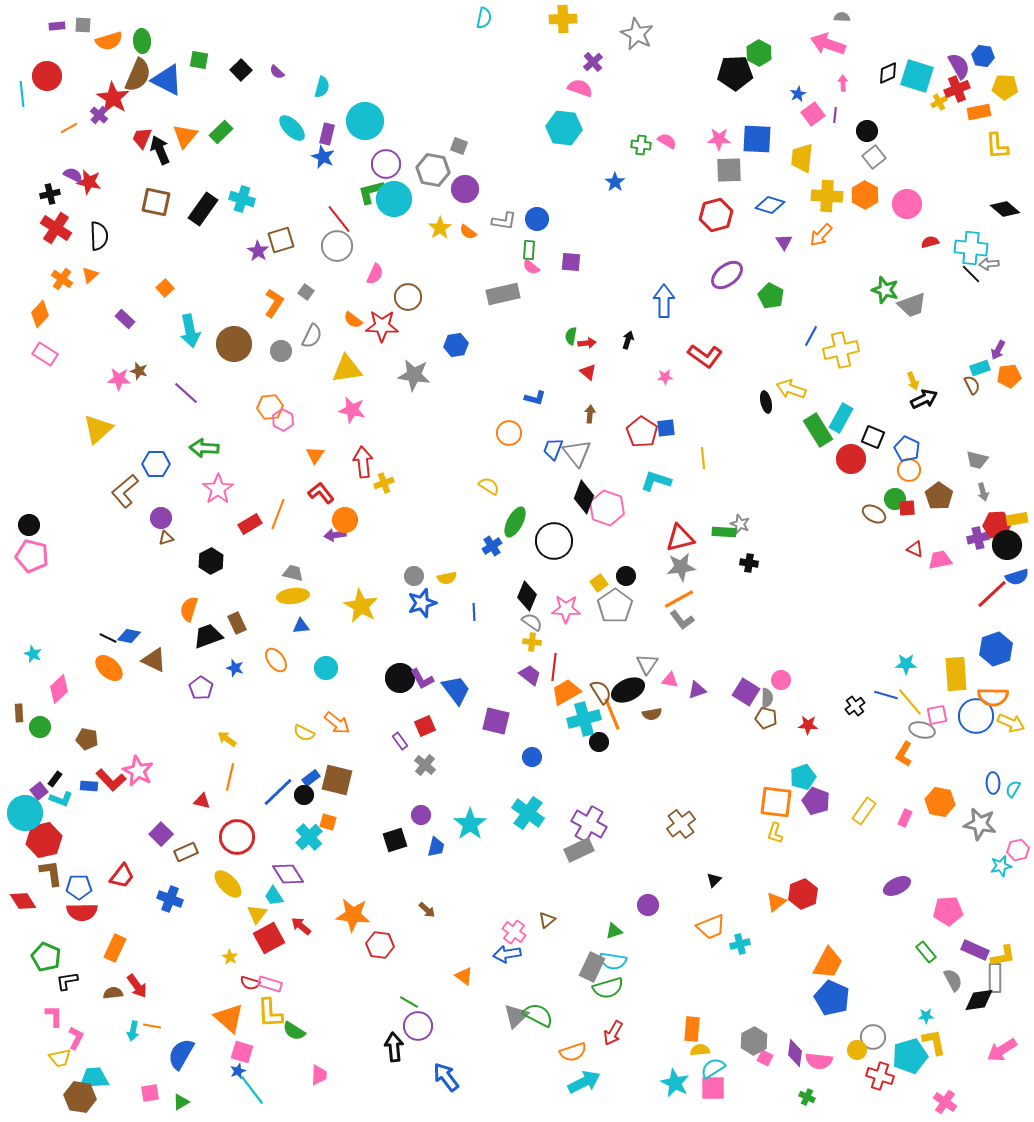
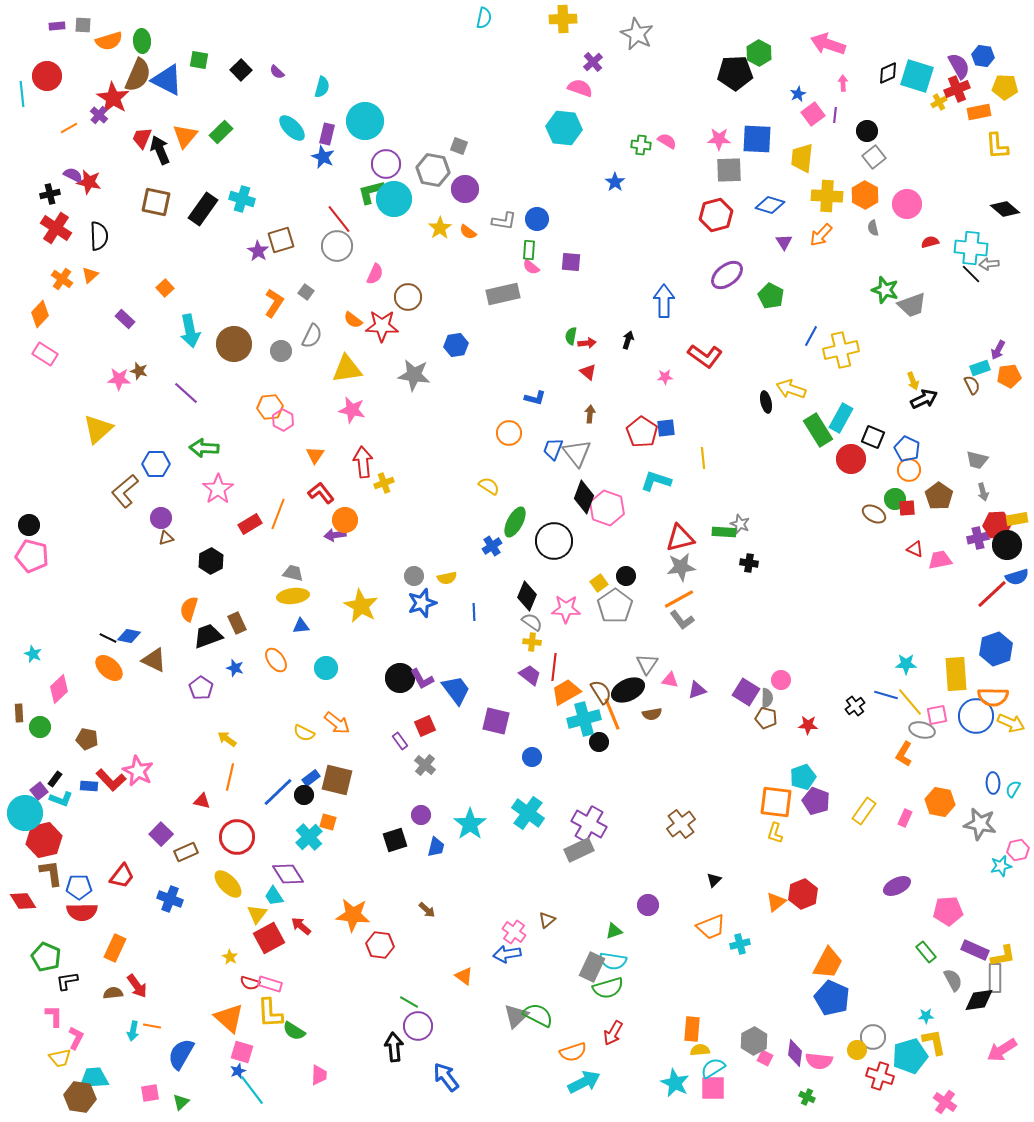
gray semicircle at (842, 17): moved 31 px right, 211 px down; rotated 105 degrees counterclockwise
green triangle at (181, 1102): rotated 12 degrees counterclockwise
